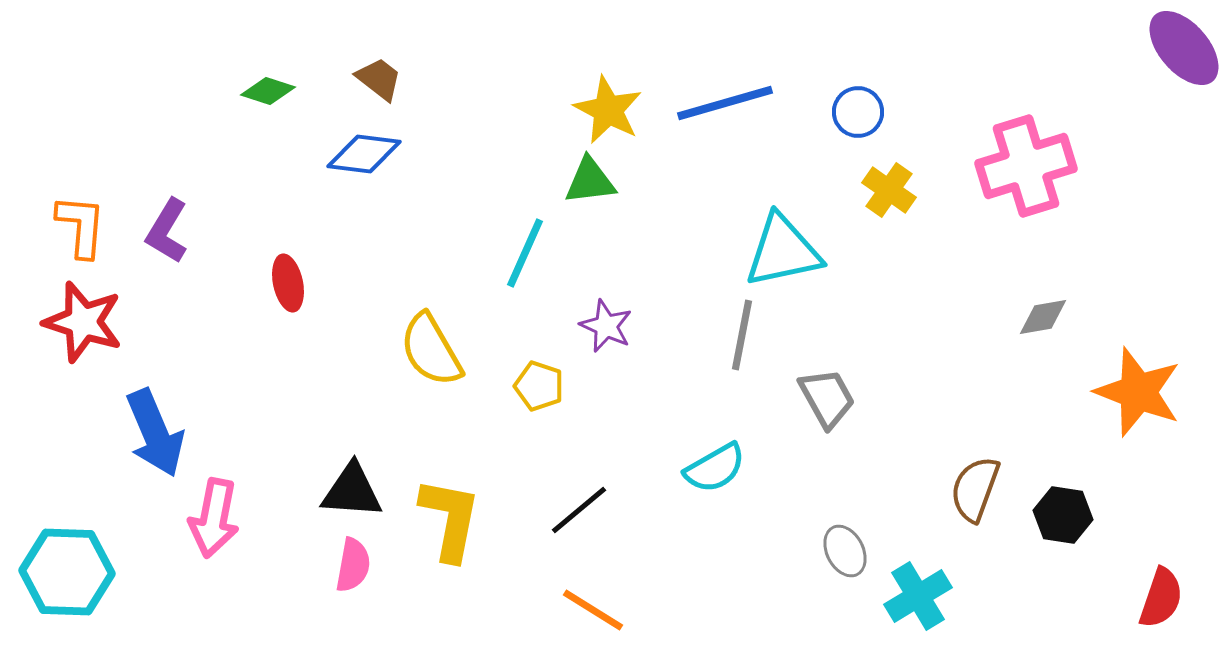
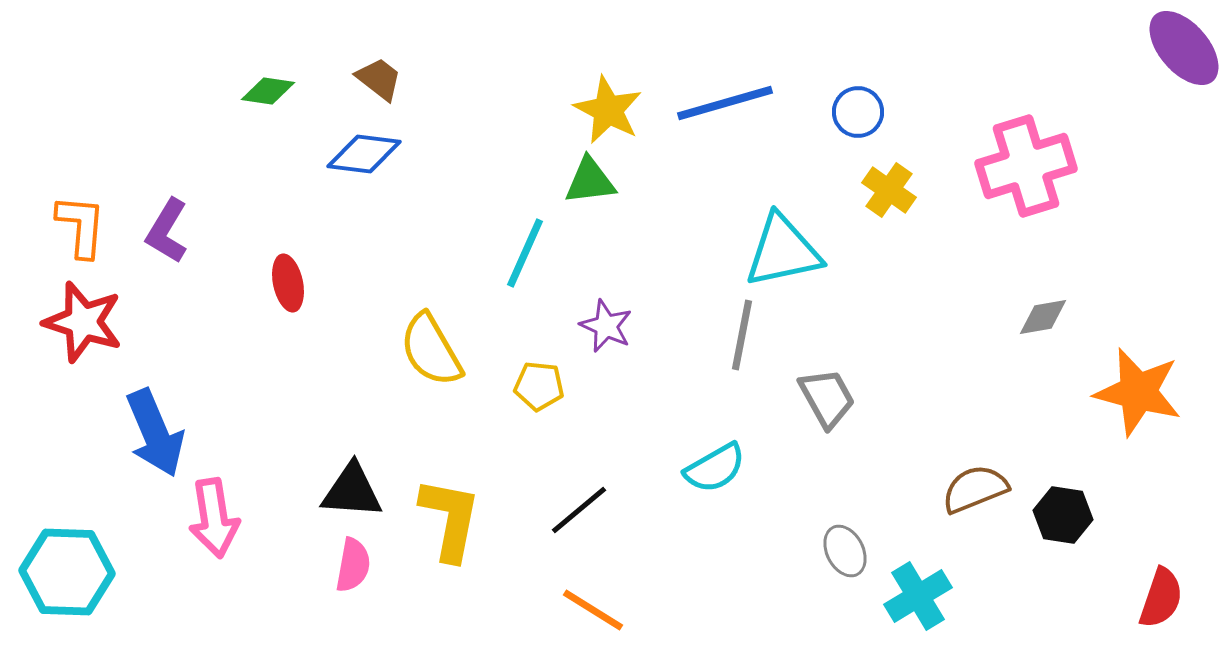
green diamond: rotated 10 degrees counterclockwise
yellow pentagon: rotated 12 degrees counterclockwise
orange star: rotated 6 degrees counterclockwise
brown semicircle: rotated 48 degrees clockwise
pink arrow: rotated 20 degrees counterclockwise
